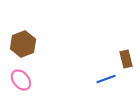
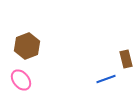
brown hexagon: moved 4 px right, 2 px down
